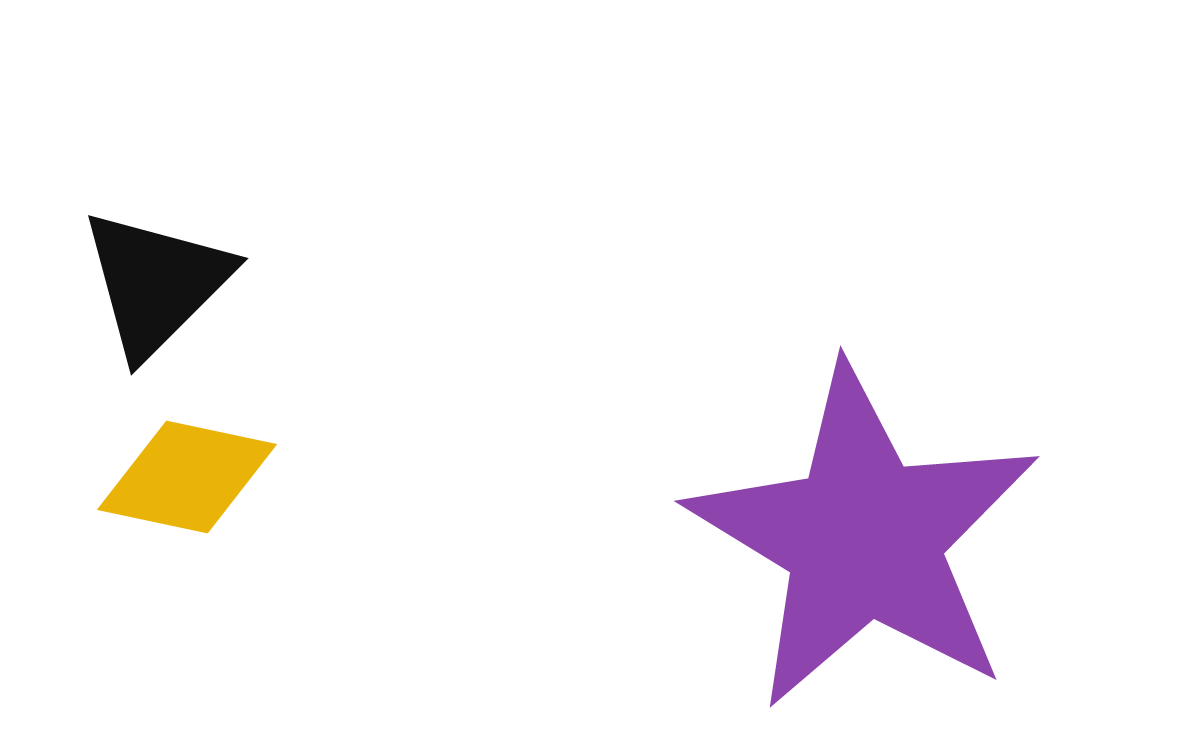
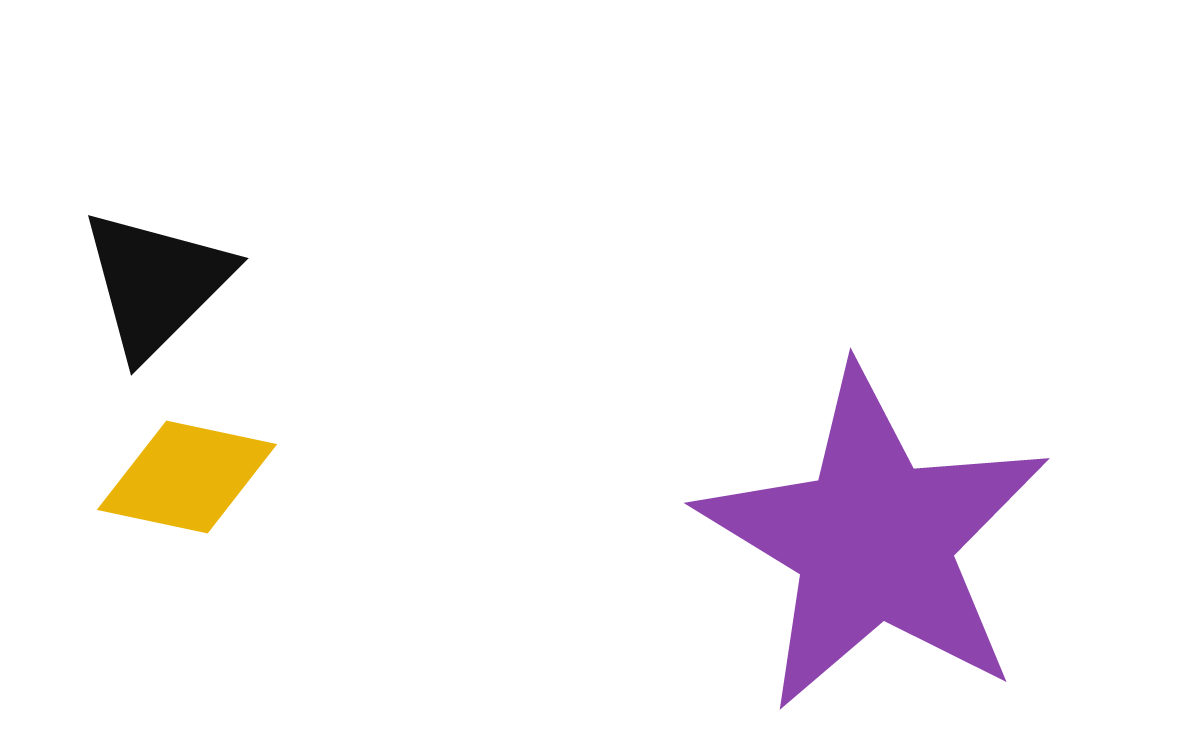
purple star: moved 10 px right, 2 px down
